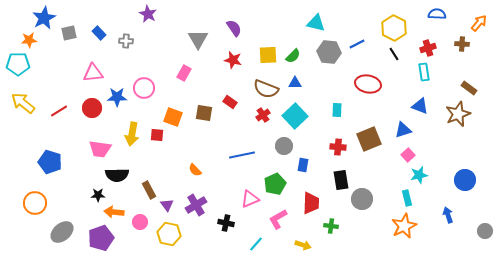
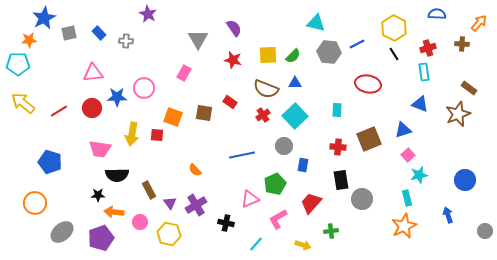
blue triangle at (420, 106): moved 2 px up
red trapezoid at (311, 203): rotated 140 degrees counterclockwise
purple triangle at (167, 205): moved 3 px right, 2 px up
green cross at (331, 226): moved 5 px down; rotated 16 degrees counterclockwise
